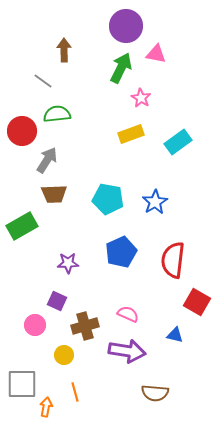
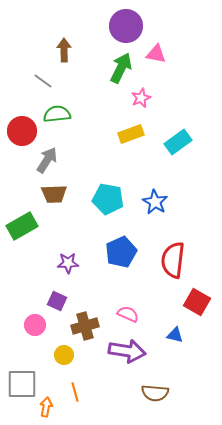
pink star: rotated 18 degrees clockwise
blue star: rotated 10 degrees counterclockwise
